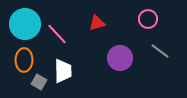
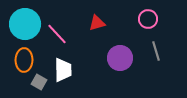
gray line: moved 4 px left; rotated 36 degrees clockwise
white trapezoid: moved 1 px up
